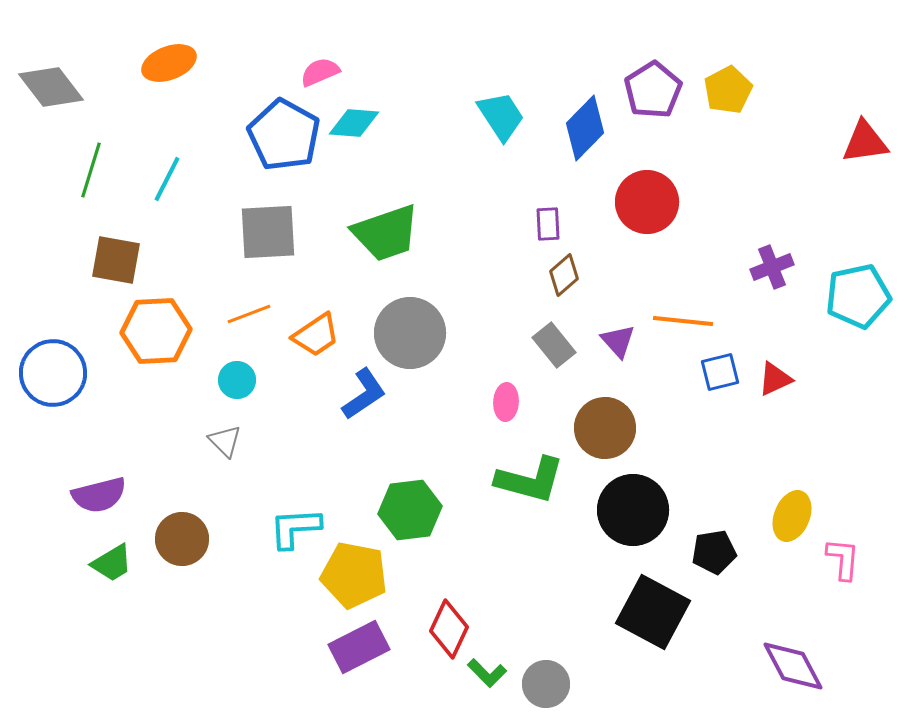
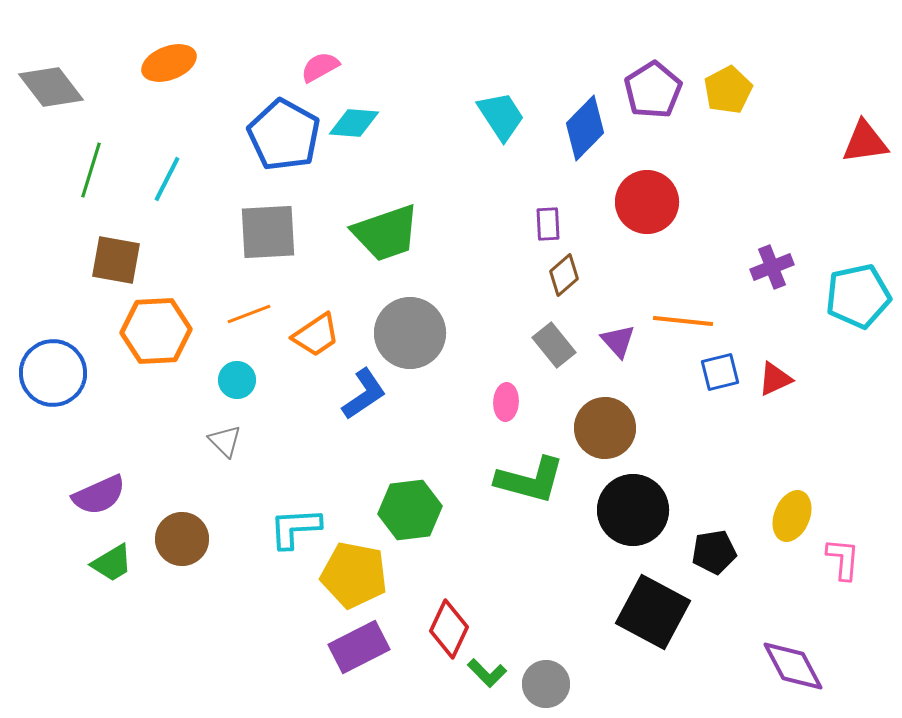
pink semicircle at (320, 72): moved 5 px up; rotated 6 degrees counterclockwise
purple semicircle at (99, 495): rotated 10 degrees counterclockwise
